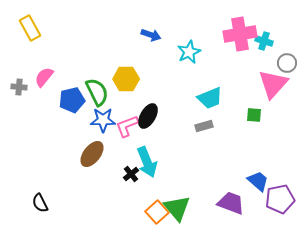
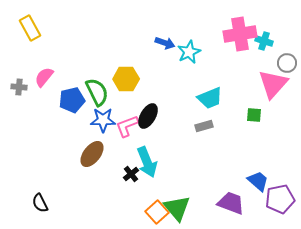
blue arrow: moved 14 px right, 8 px down
